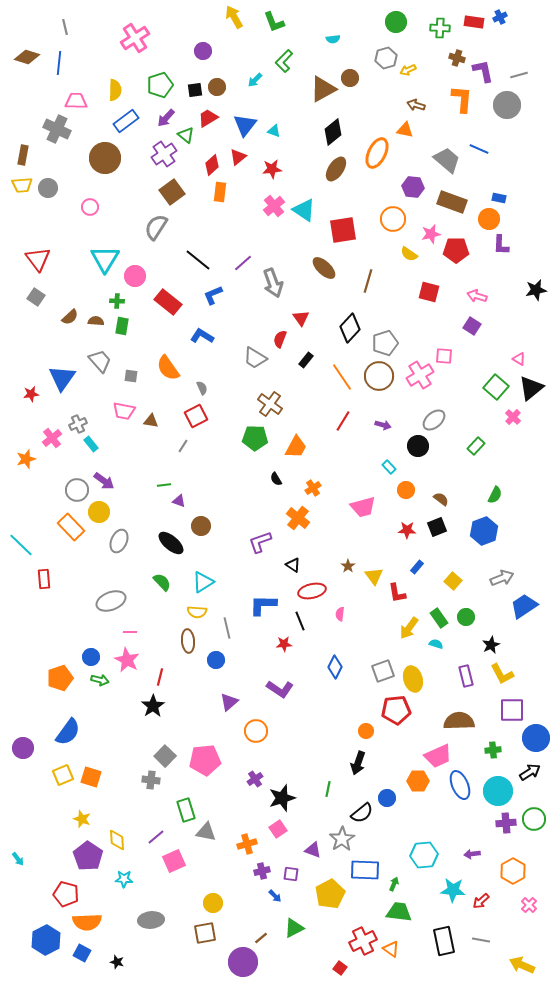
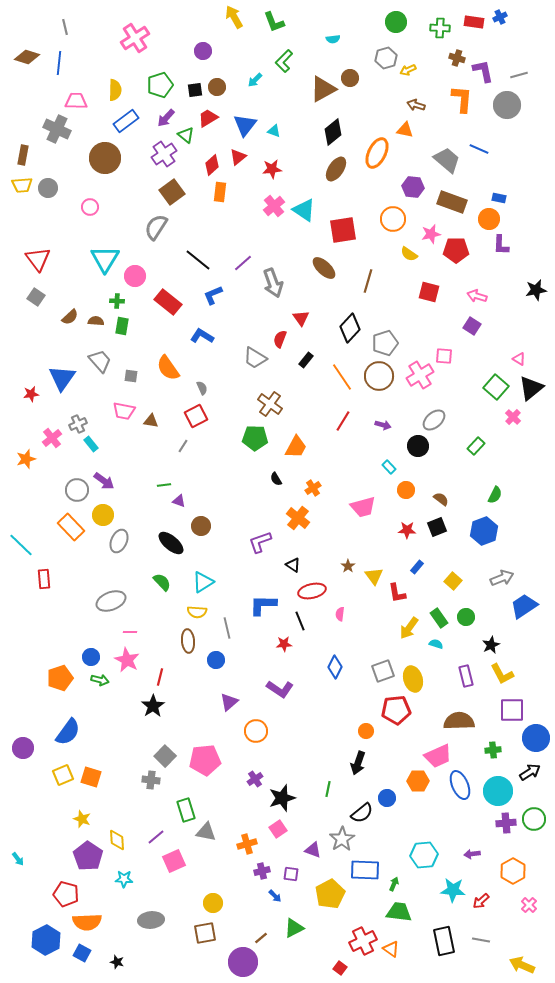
yellow circle at (99, 512): moved 4 px right, 3 px down
